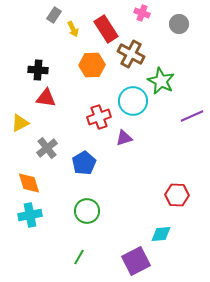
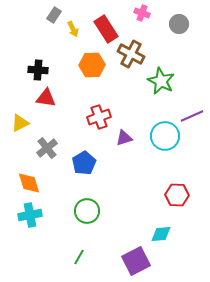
cyan circle: moved 32 px right, 35 px down
